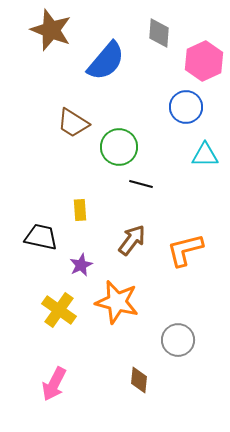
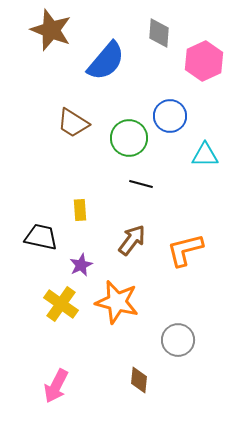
blue circle: moved 16 px left, 9 px down
green circle: moved 10 px right, 9 px up
yellow cross: moved 2 px right, 6 px up
pink arrow: moved 2 px right, 2 px down
